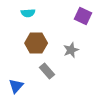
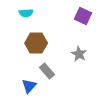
cyan semicircle: moved 2 px left
gray star: moved 8 px right, 4 px down; rotated 21 degrees counterclockwise
blue triangle: moved 13 px right
